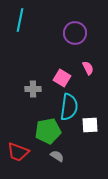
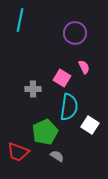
pink semicircle: moved 4 px left, 1 px up
white square: rotated 36 degrees clockwise
green pentagon: moved 3 px left, 1 px down; rotated 15 degrees counterclockwise
